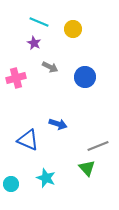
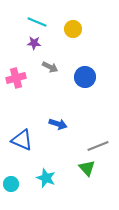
cyan line: moved 2 px left
purple star: rotated 24 degrees counterclockwise
blue triangle: moved 6 px left
